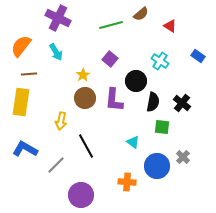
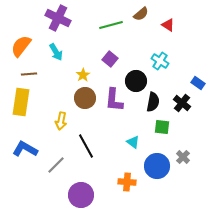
red triangle: moved 2 px left, 1 px up
blue rectangle: moved 27 px down
